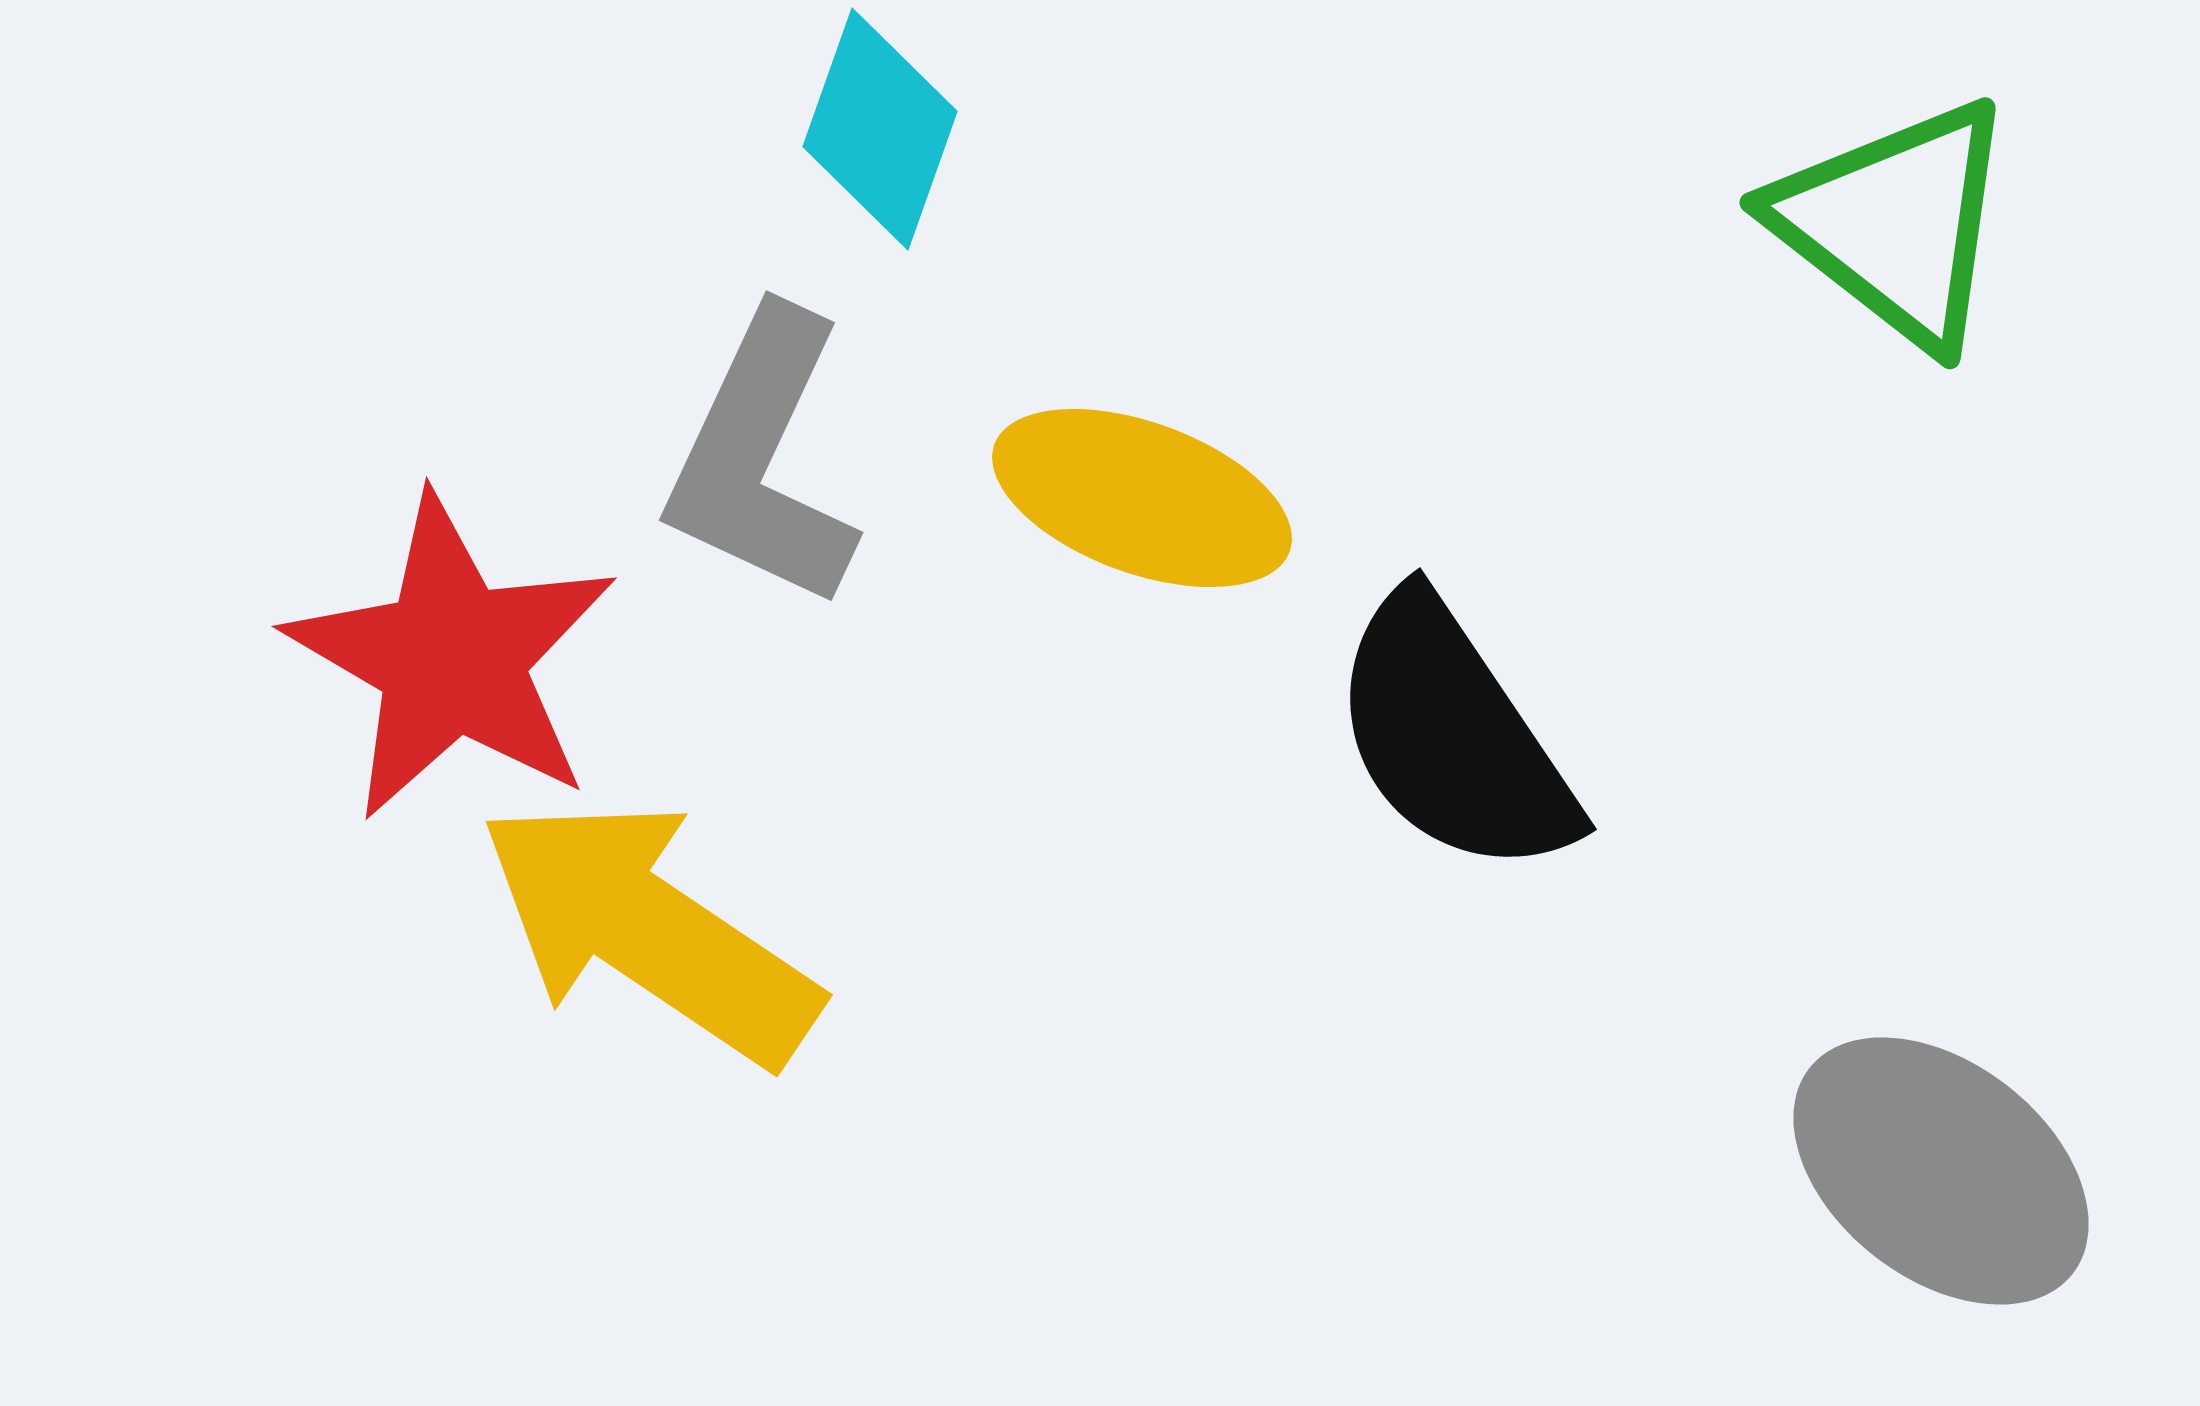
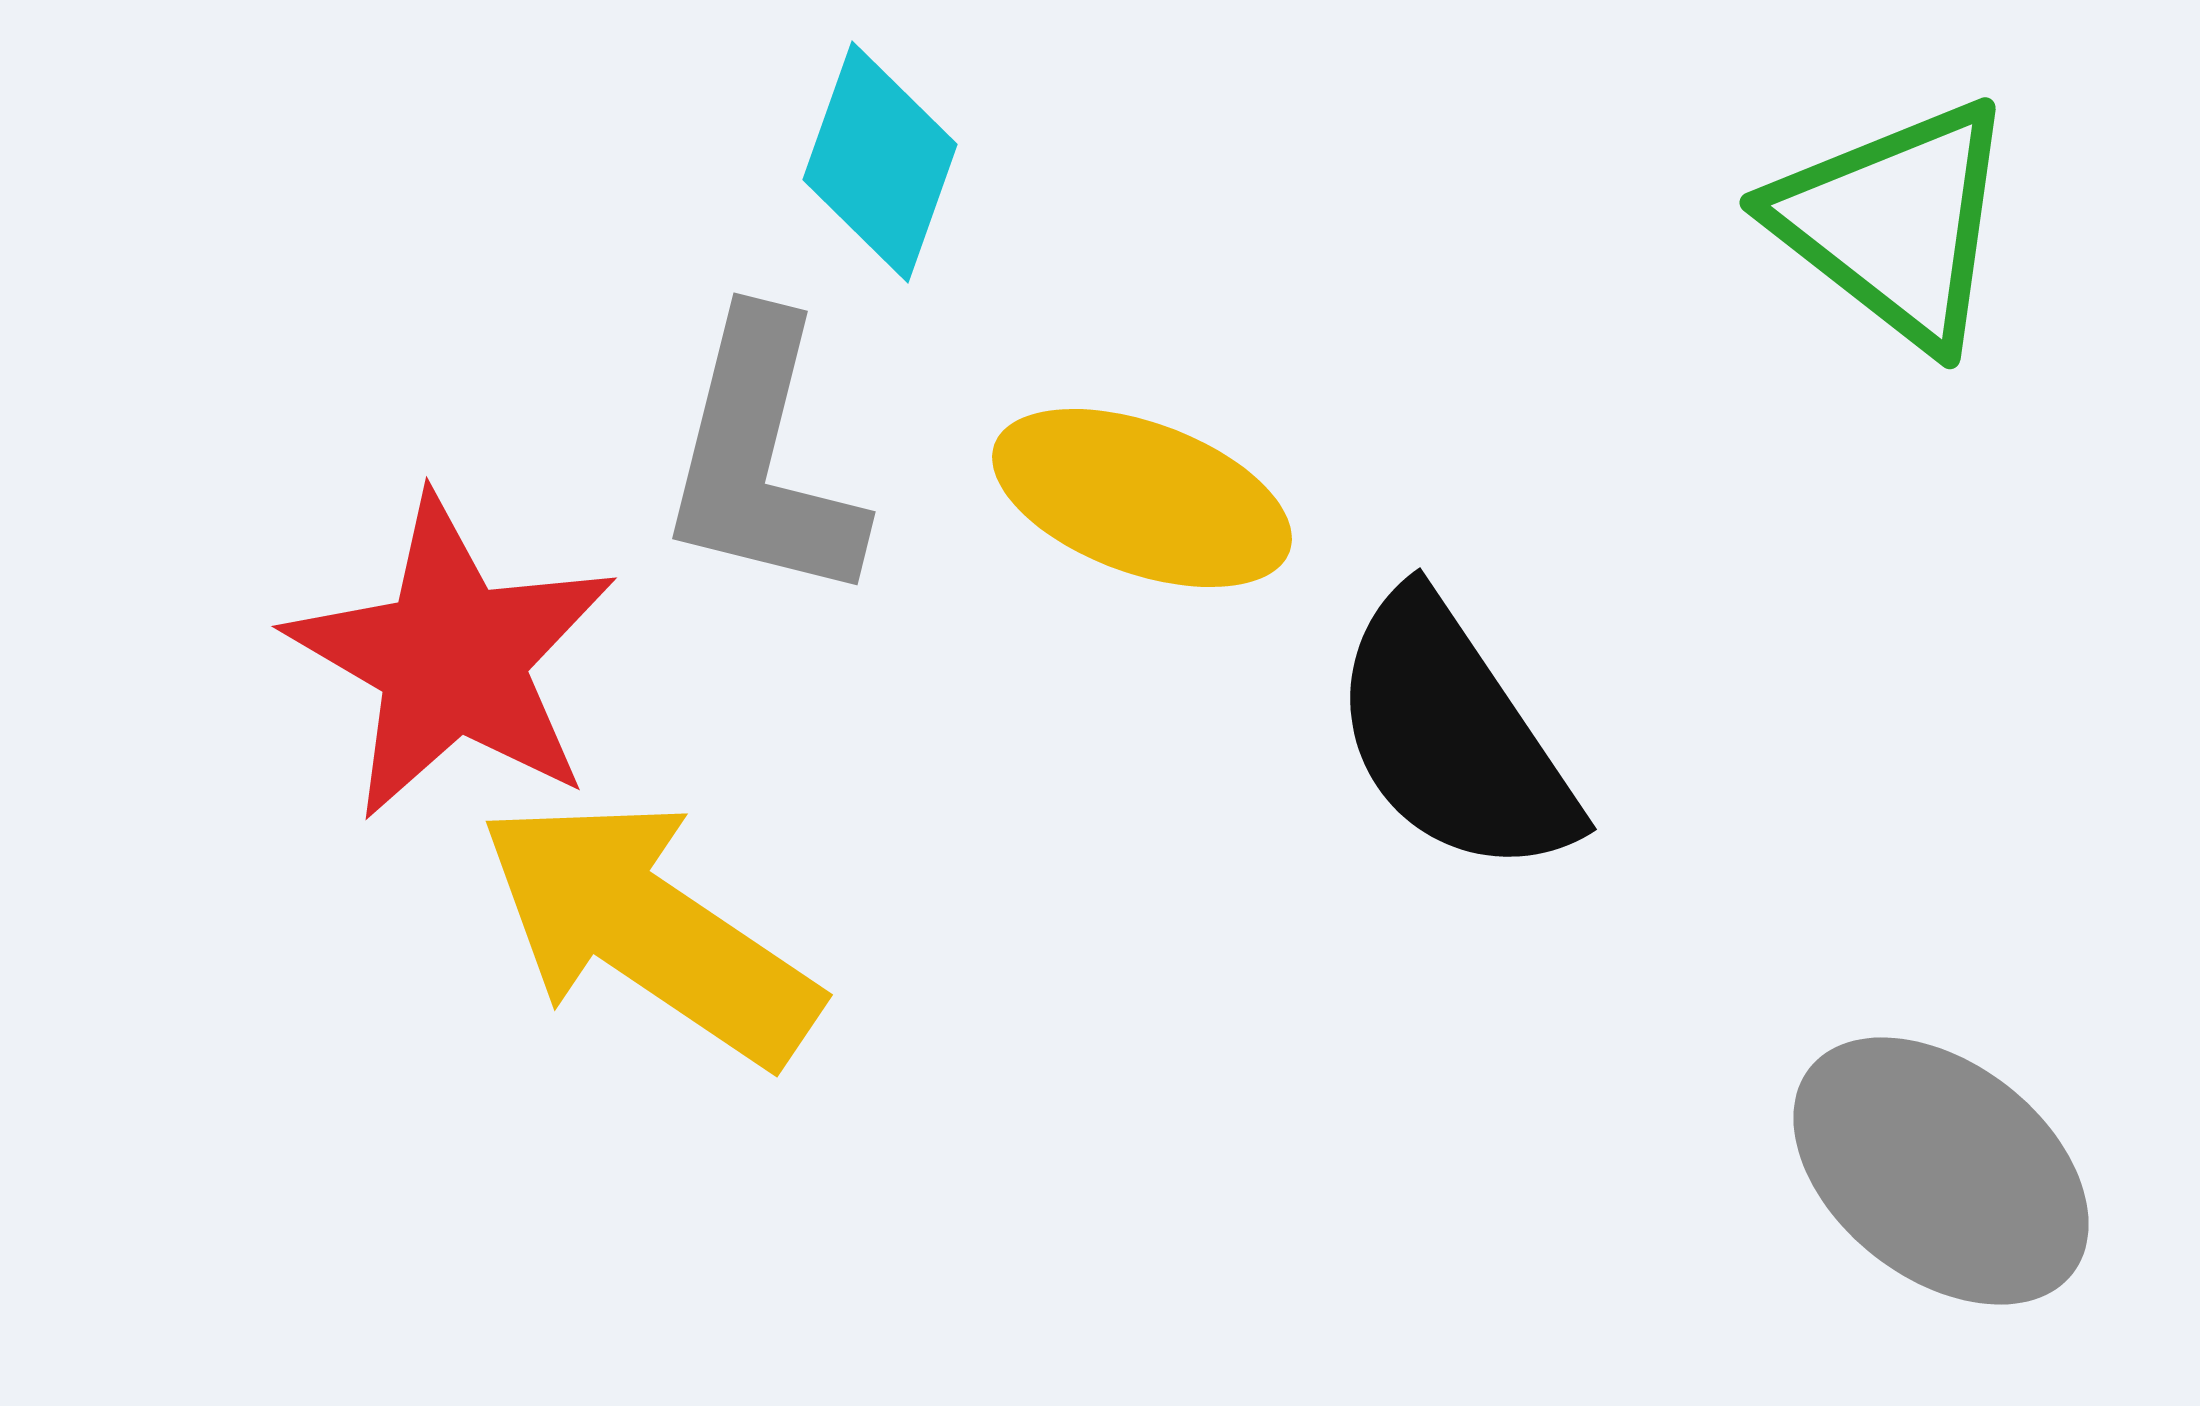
cyan diamond: moved 33 px down
gray L-shape: rotated 11 degrees counterclockwise
